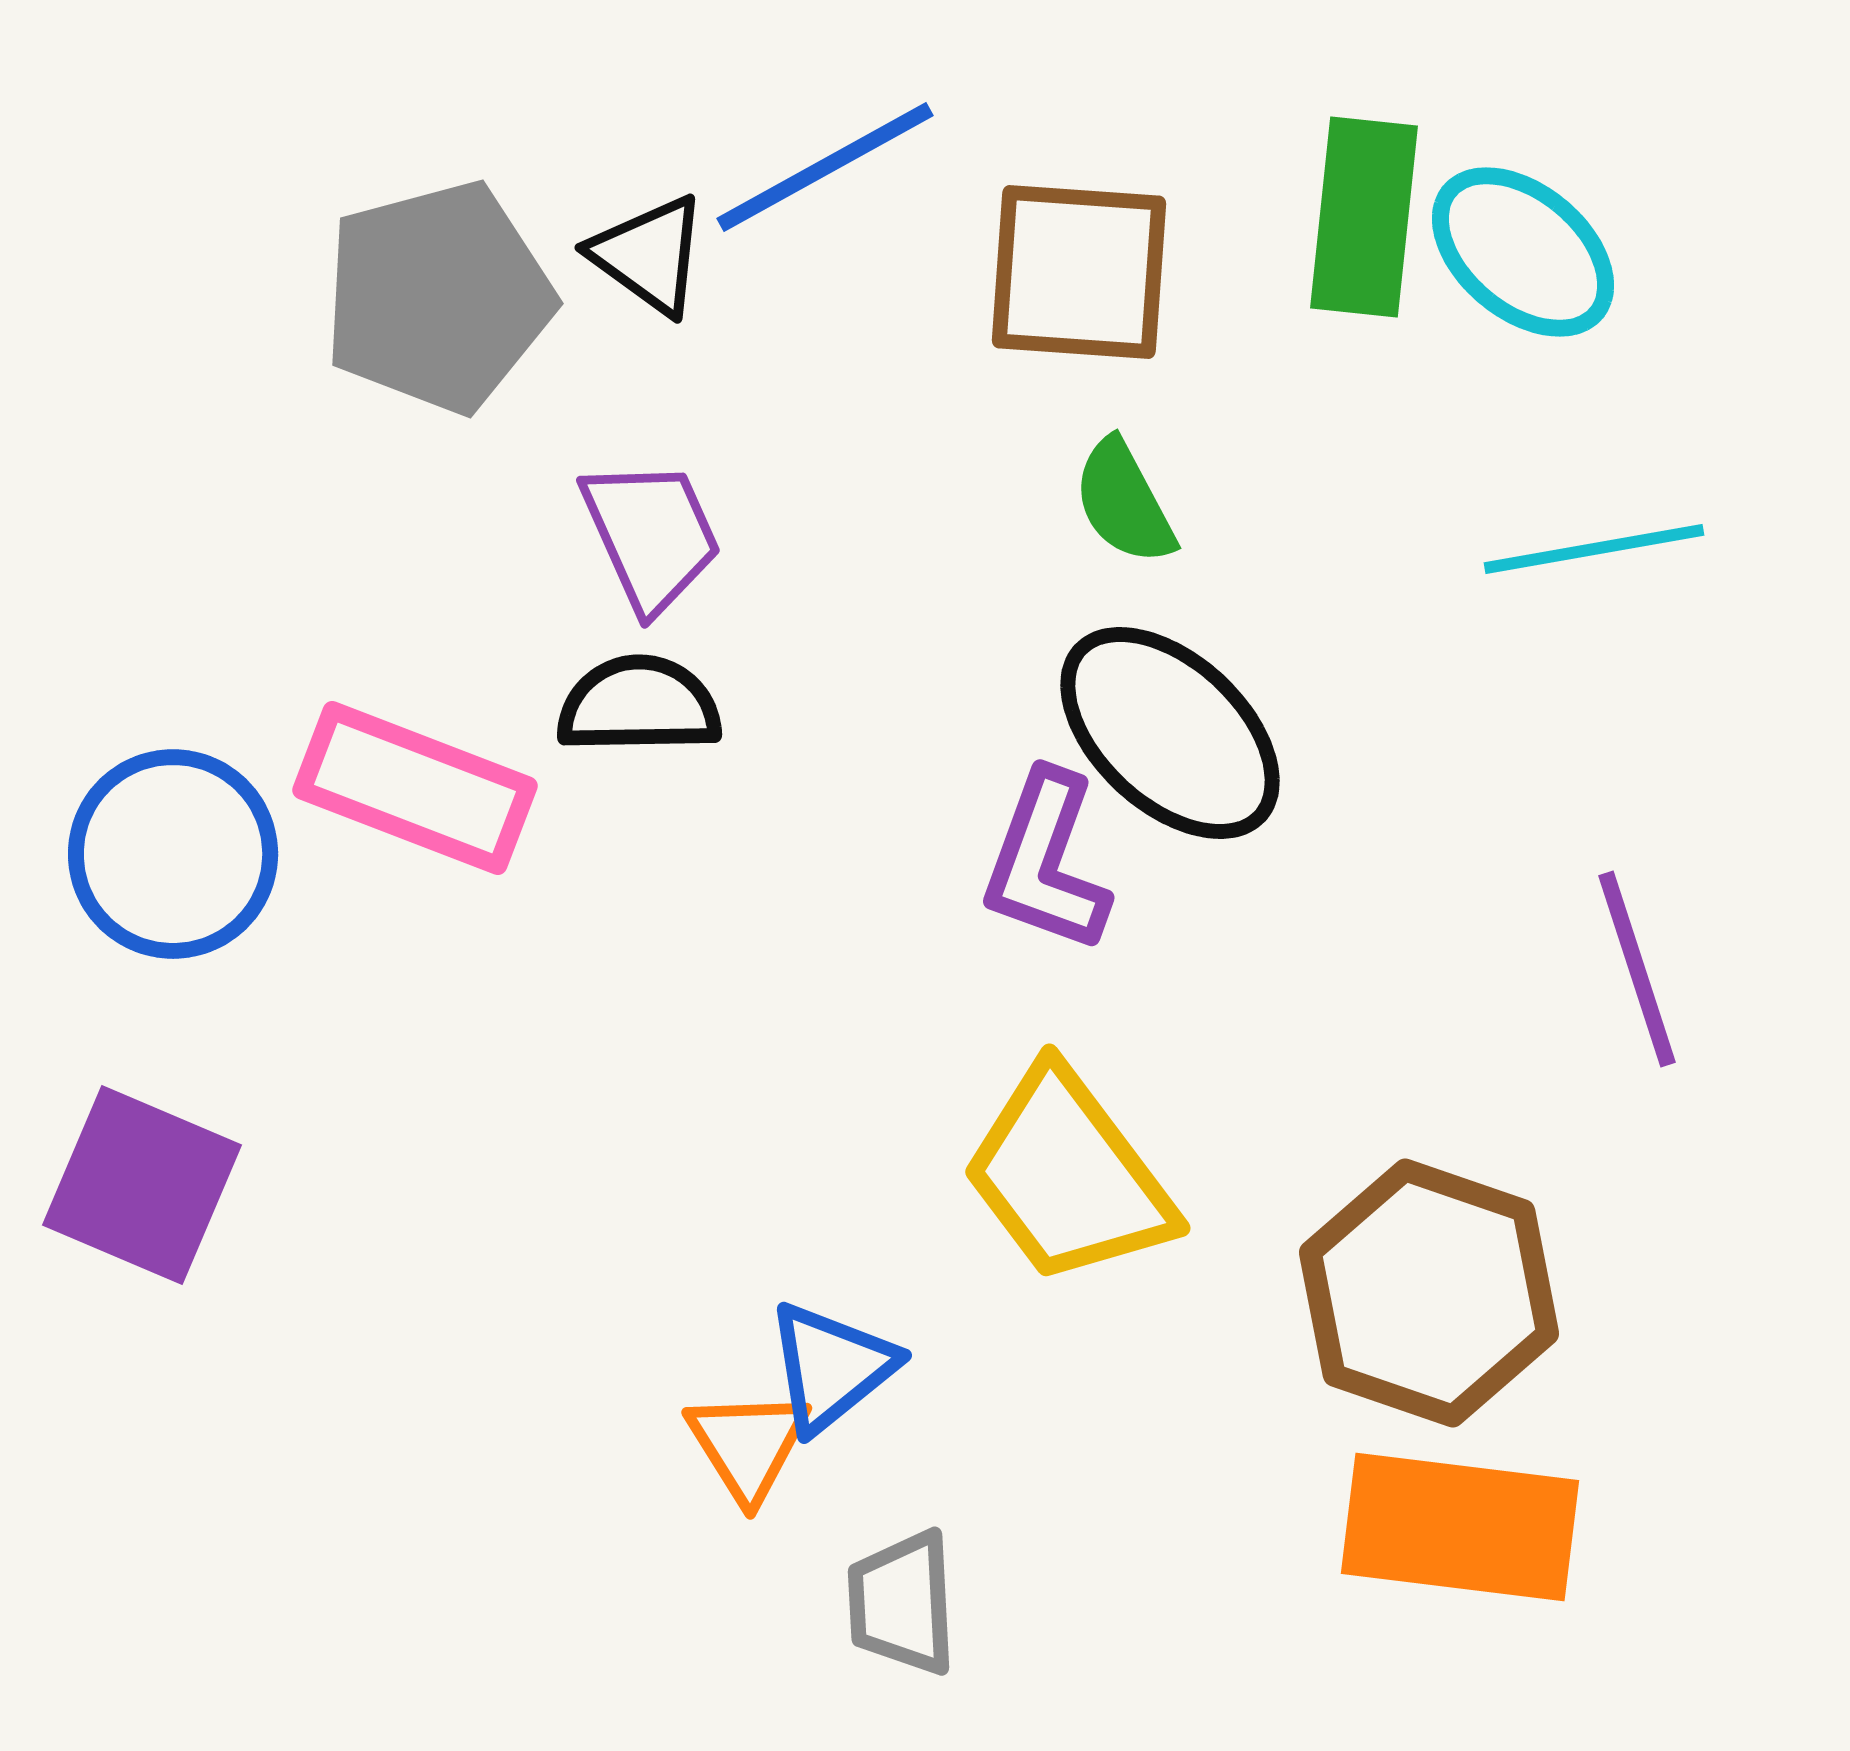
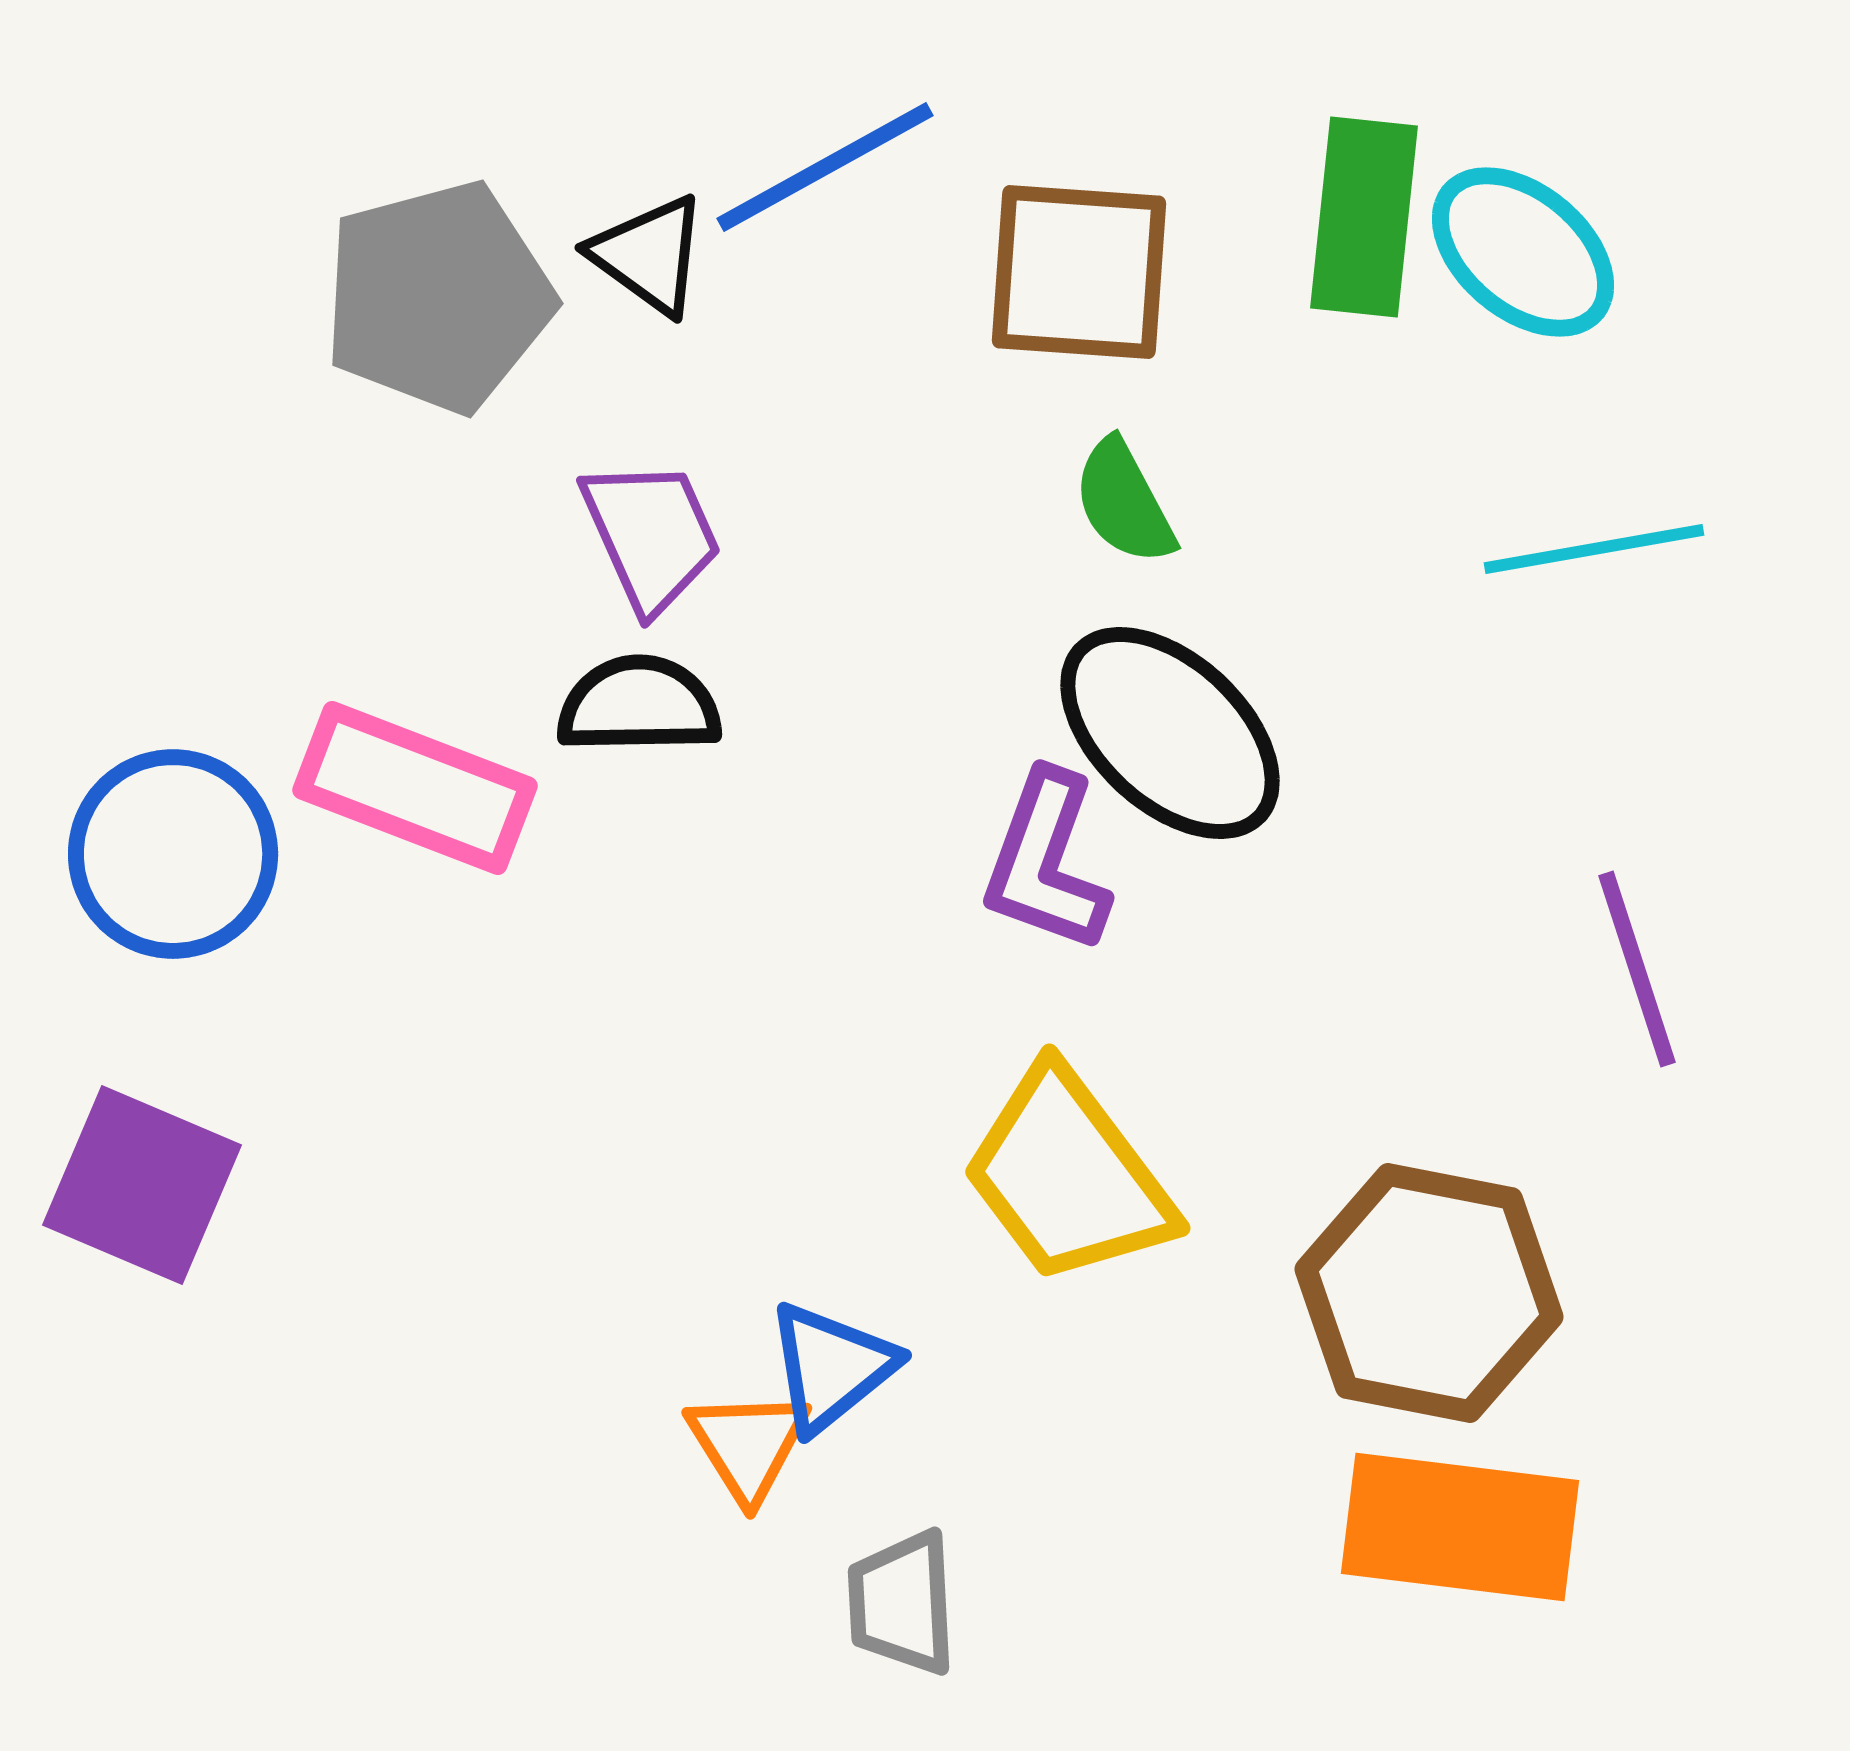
brown hexagon: rotated 8 degrees counterclockwise
